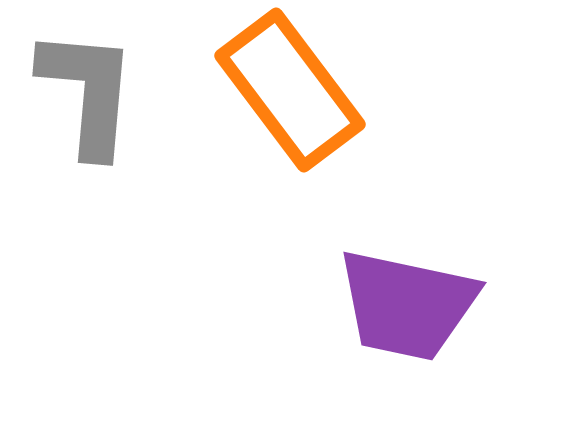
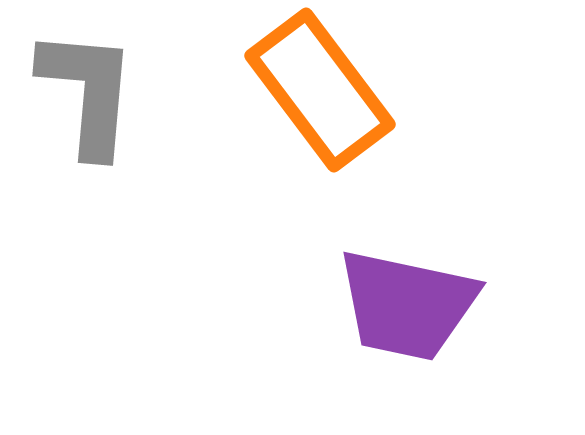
orange rectangle: moved 30 px right
